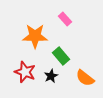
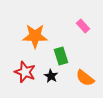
pink rectangle: moved 18 px right, 7 px down
green rectangle: rotated 24 degrees clockwise
black star: rotated 16 degrees counterclockwise
